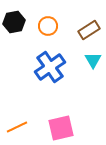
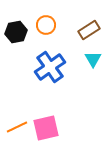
black hexagon: moved 2 px right, 10 px down
orange circle: moved 2 px left, 1 px up
cyan triangle: moved 1 px up
pink square: moved 15 px left
